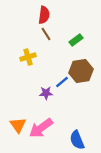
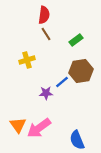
yellow cross: moved 1 px left, 3 px down
pink arrow: moved 2 px left
